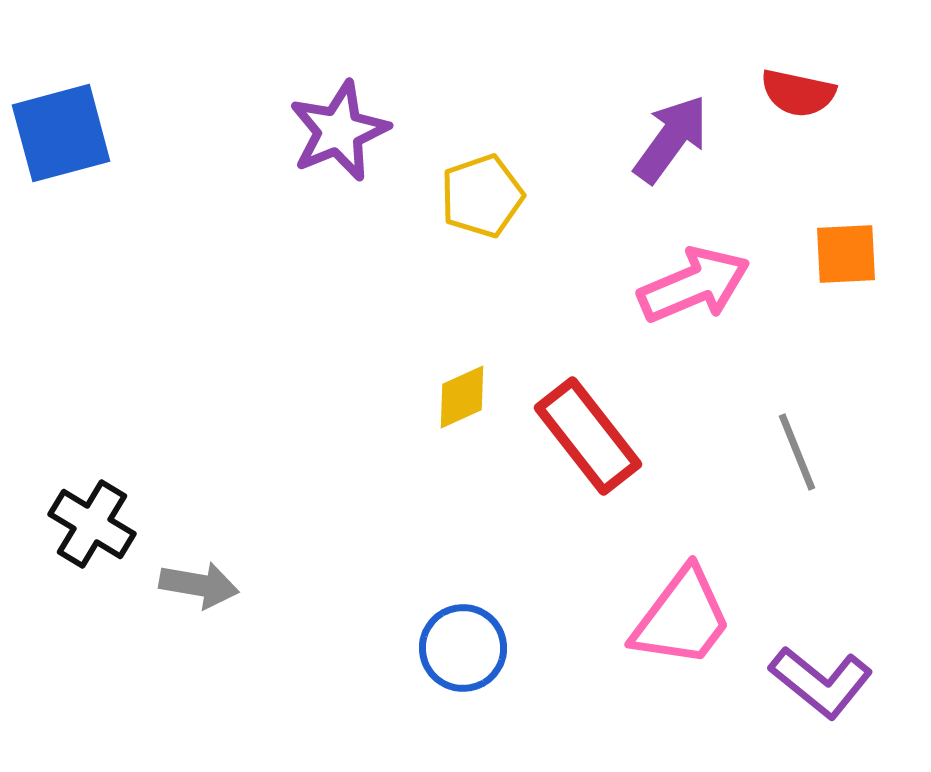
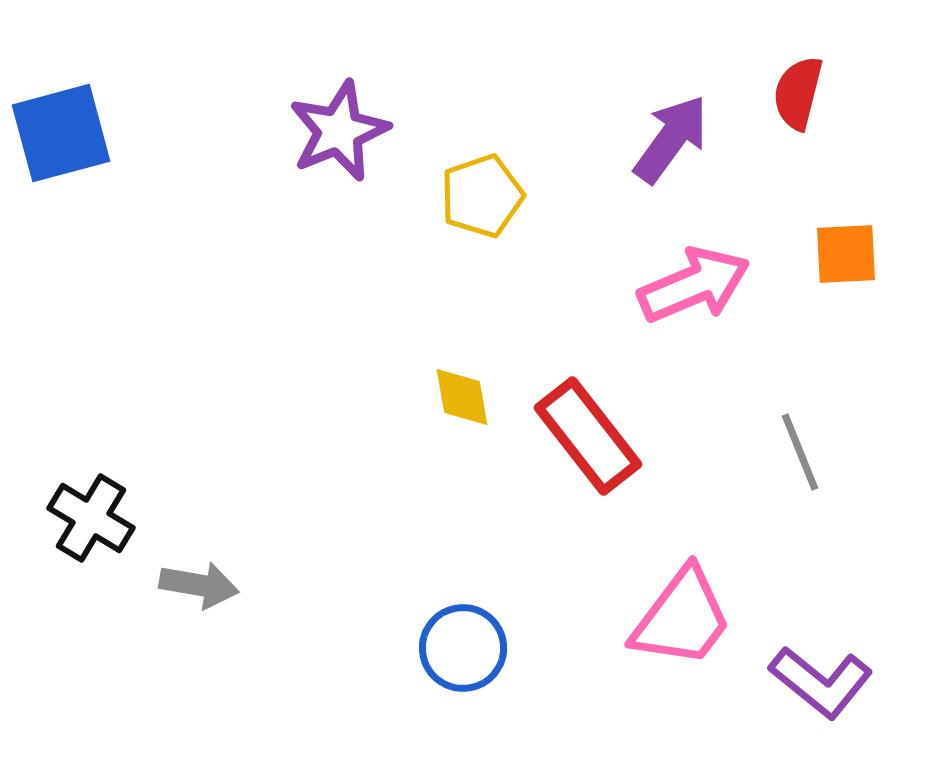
red semicircle: rotated 92 degrees clockwise
yellow diamond: rotated 76 degrees counterclockwise
gray line: moved 3 px right
black cross: moved 1 px left, 6 px up
